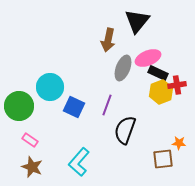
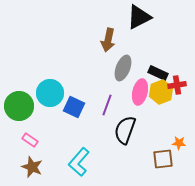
black triangle: moved 2 px right, 4 px up; rotated 24 degrees clockwise
pink ellipse: moved 8 px left, 34 px down; rotated 55 degrees counterclockwise
cyan circle: moved 6 px down
